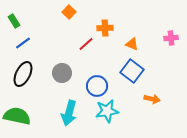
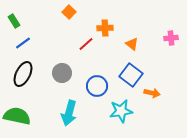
orange triangle: rotated 16 degrees clockwise
blue square: moved 1 px left, 4 px down
orange arrow: moved 6 px up
cyan star: moved 14 px right
